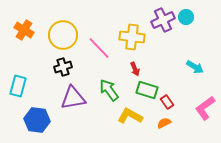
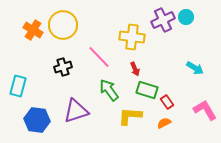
orange cross: moved 9 px right
yellow circle: moved 10 px up
pink line: moved 9 px down
cyan arrow: moved 1 px down
purple triangle: moved 3 px right, 13 px down; rotated 8 degrees counterclockwise
pink L-shape: moved 2 px down; rotated 95 degrees clockwise
yellow L-shape: rotated 25 degrees counterclockwise
